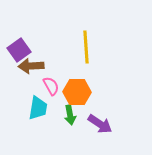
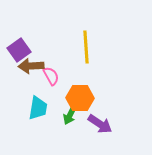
pink semicircle: moved 10 px up
orange hexagon: moved 3 px right, 6 px down
green arrow: rotated 36 degrees clockwise
